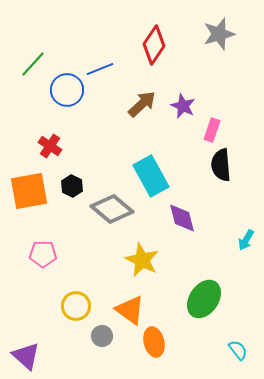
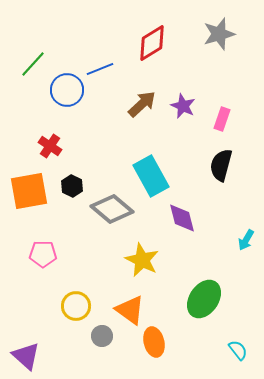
red diamond: moved 2 px left, 2 px up; rotated 24 degrees clockwise
pink rectangle: moved 10 px right, 11 px up
black semicircle: rotated 20 degrees clockwise
